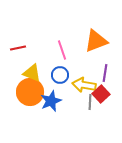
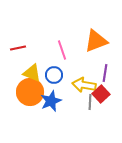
blue circle: moved 6 px left
